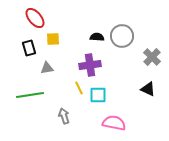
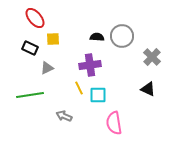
black rectangle: moved 1 px right; rotated 49 degrees counterclockwise
gray triangle: rotated 16 degrees counterclockwise
gray arrow: rotated 49 degrees counterclockwise
pink semicircle: rotated 110 degrees counterclockwise
